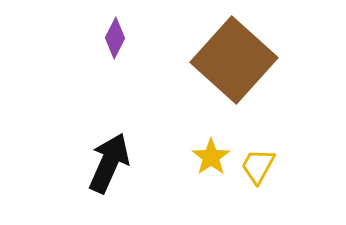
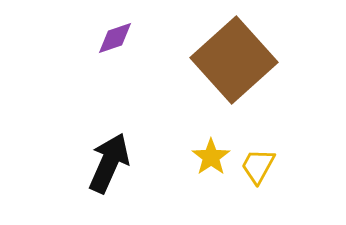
purple diamond: rotated 45 degrees clockwise
brown square: rotated 6 degrees clockwise
